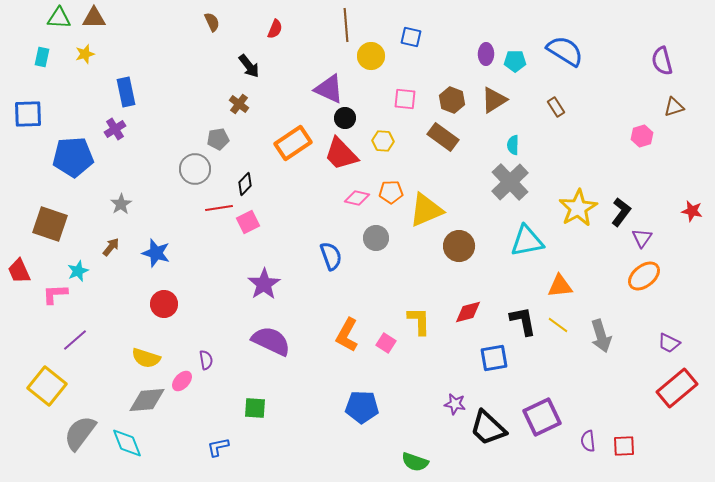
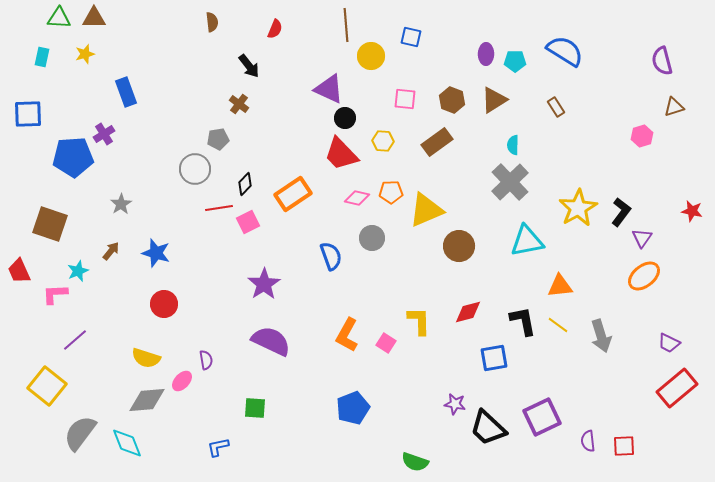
brown semicircle at (212, 22): rotated 18 degrees clockwise
blue rectangle at (126, 92): rotated 8 degrees counterclockwise
purple cross at (115, 129): moved 11 px left, 5 px down
brown rectangle at (443, 137): moved 6 px left, 5 px down; rotated 72 degrees counterclockwise
orange rectangle at (293, 143): moved 51 px down
gray circle at (376, 238): moved 4 px left
brown arrow at (111, 247): moved 4 px down
blue pentagon at (362, 407): moved 9 px left, 1 px down; rotated 24 degrees counterclockwise
